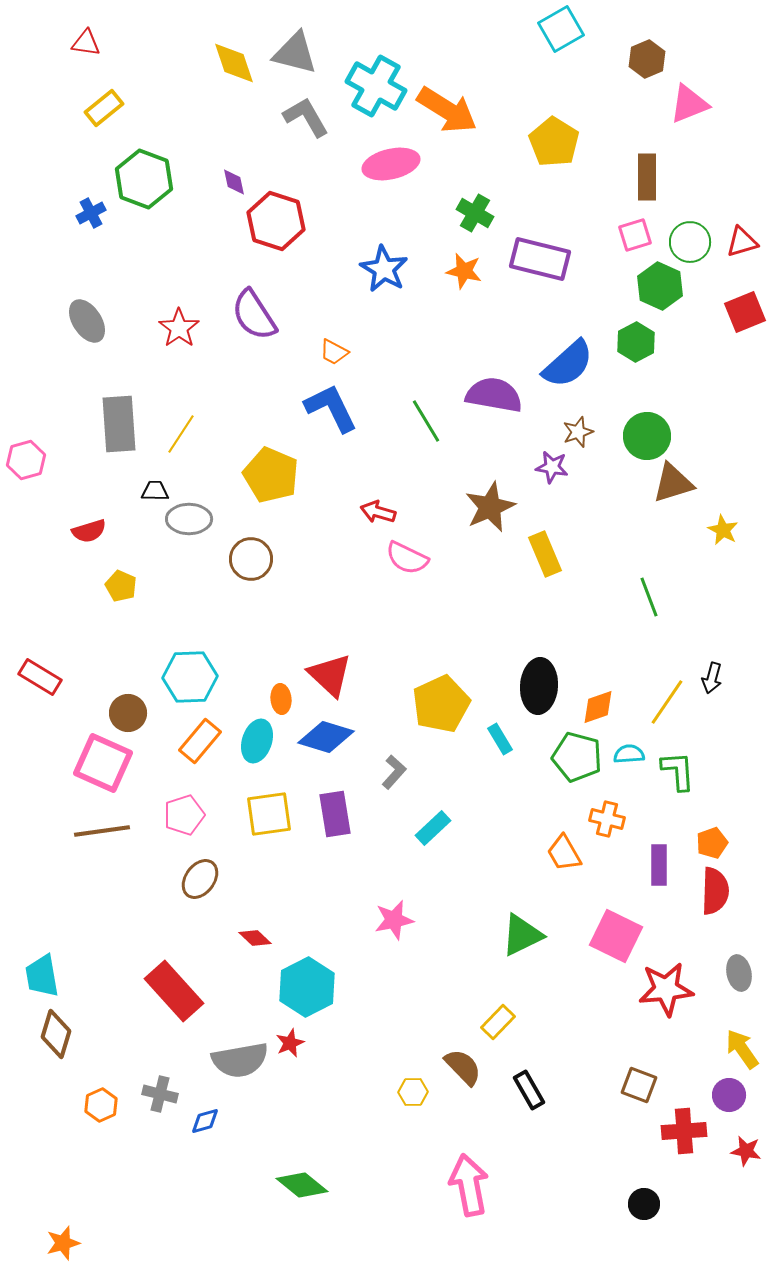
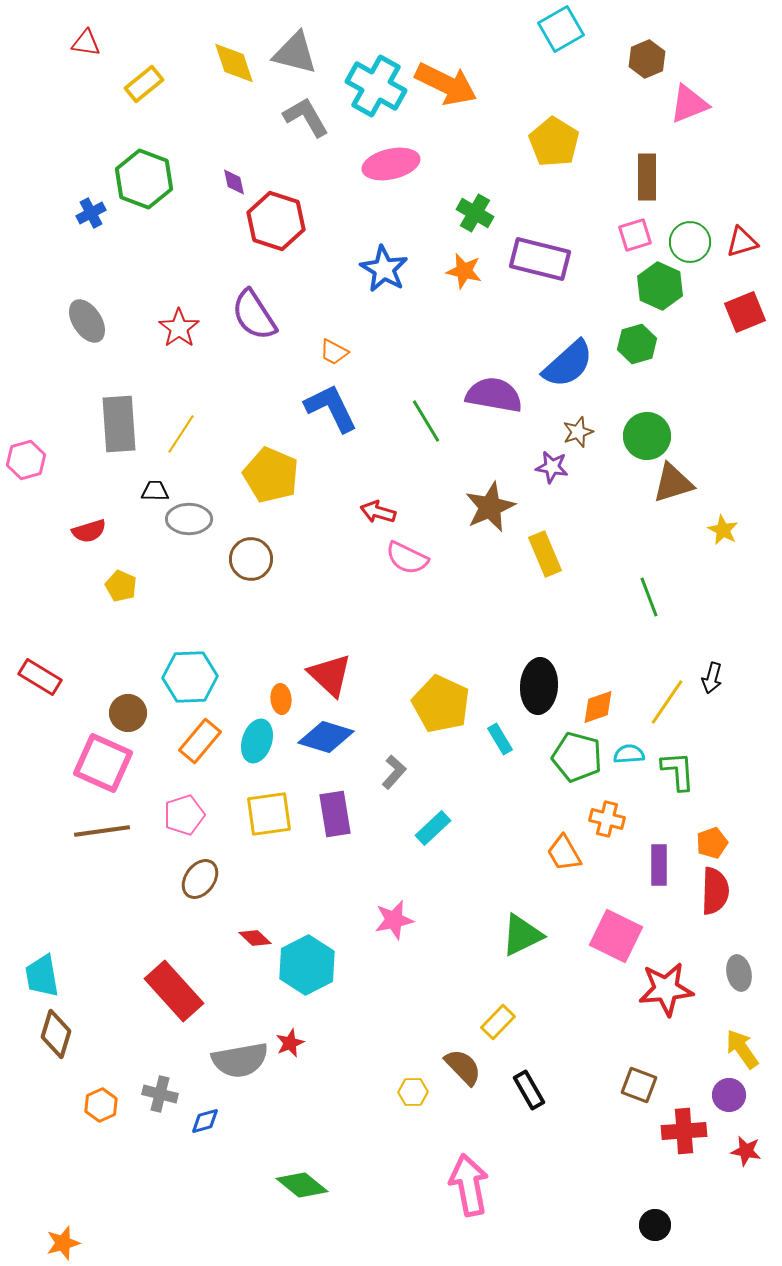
yellow rectangle at (104, 108): moved 40 px right, 24 px up
orange arrow at (447, 110): moved 1 px left, 26 px up; rotated 6 degrees counterclockwise
green hexagon at (636, 342): moved 1 px right, 2 px down; rotated 12 degrees clockwise
yellow pentagon at (441, 704): rotated 22 degrees counterclockwise
cyan hexagon at (307, 987): moved 22 px up
black circle at (644, 1204): moved 11 px right, 21 px down
